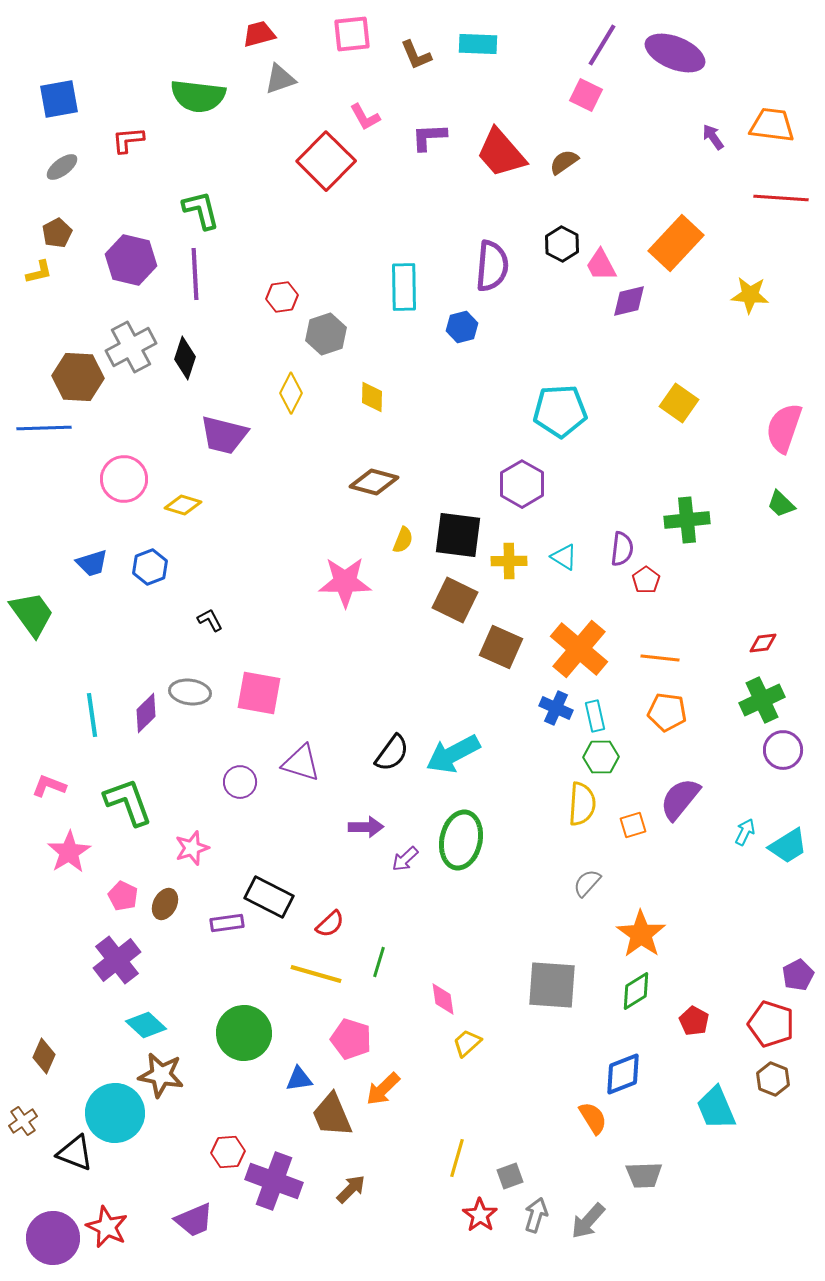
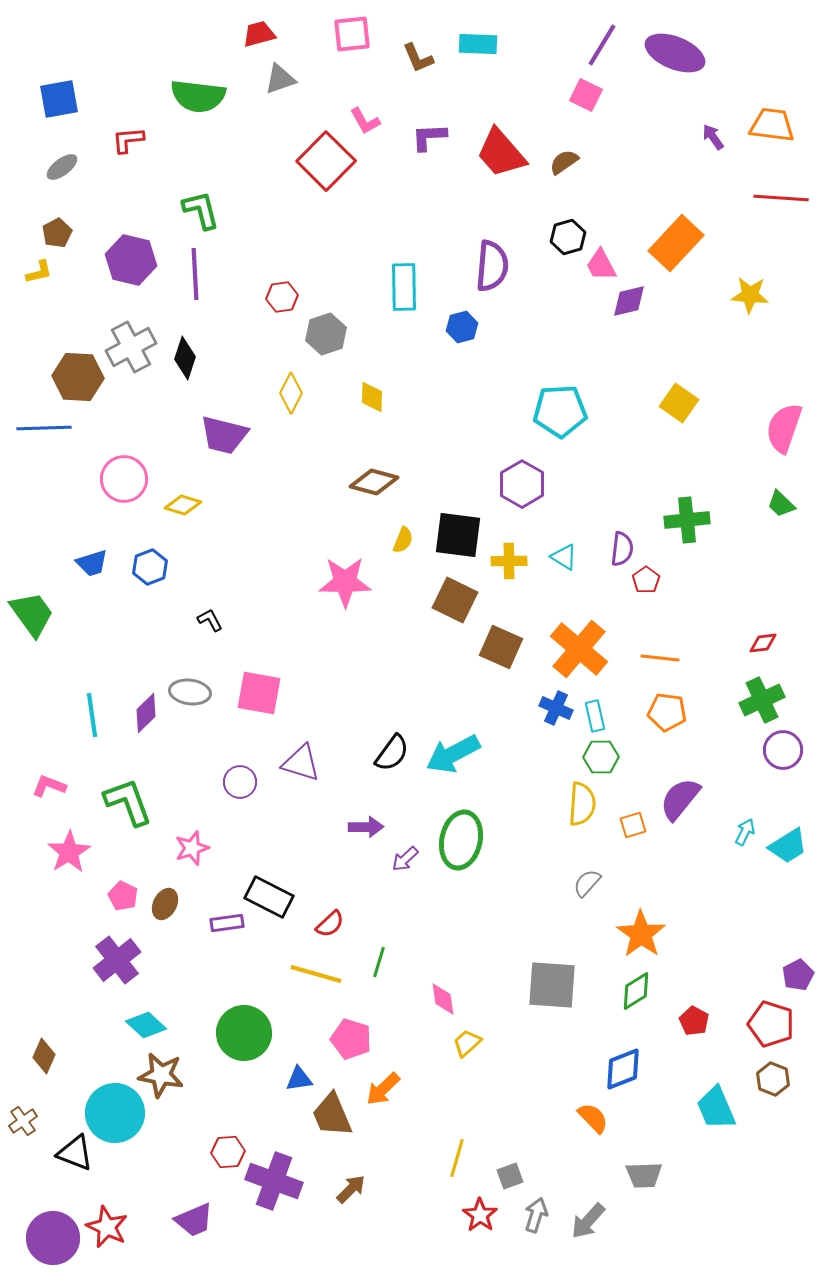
brown L-shape at (416, 55): moved 2 px right, 3 px down
pink L-shape at (365, 117): moved 4 px down
black hexagon at (562, 244): moved 6 px right, 7 px up; rotated 16 degrees clockwise
blue diamond at (623, 1074): moved 5 px up
orange semicircle at (593, 1118): rotated 12 degrees counterclockwise
